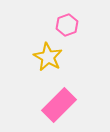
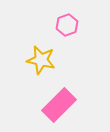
yellow star: moved 7 px left, 3 px down; rotated 16 degrees counterclockwise
